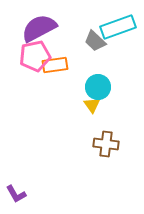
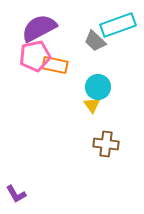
cyan rectangle: moved 2 px up
orange rectangle: rotated 20 degrees clockwise
